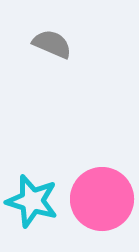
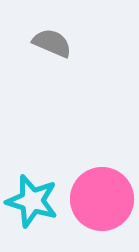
gray semicircle: moved 1 px up
